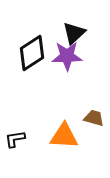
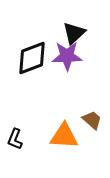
black diamond: moved 5 px down; rotated 12 degrees clockwise
brown trapezoid: moved 2 px left, 2 px down; rotated 25 degrees clockwise
black L-shape: rotated 60 degrees counterclockwise
